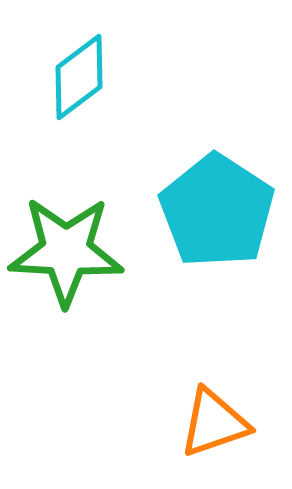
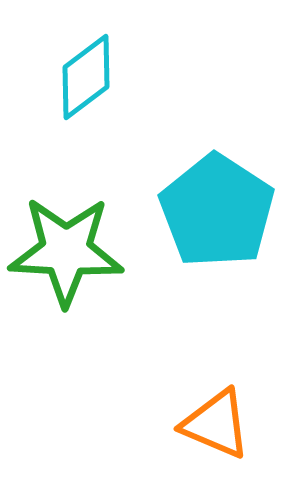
cyan diamond: moved 7 px right
orange triangle: moved 2 px right, 1 px down; rotated 42 degrees clockwise
